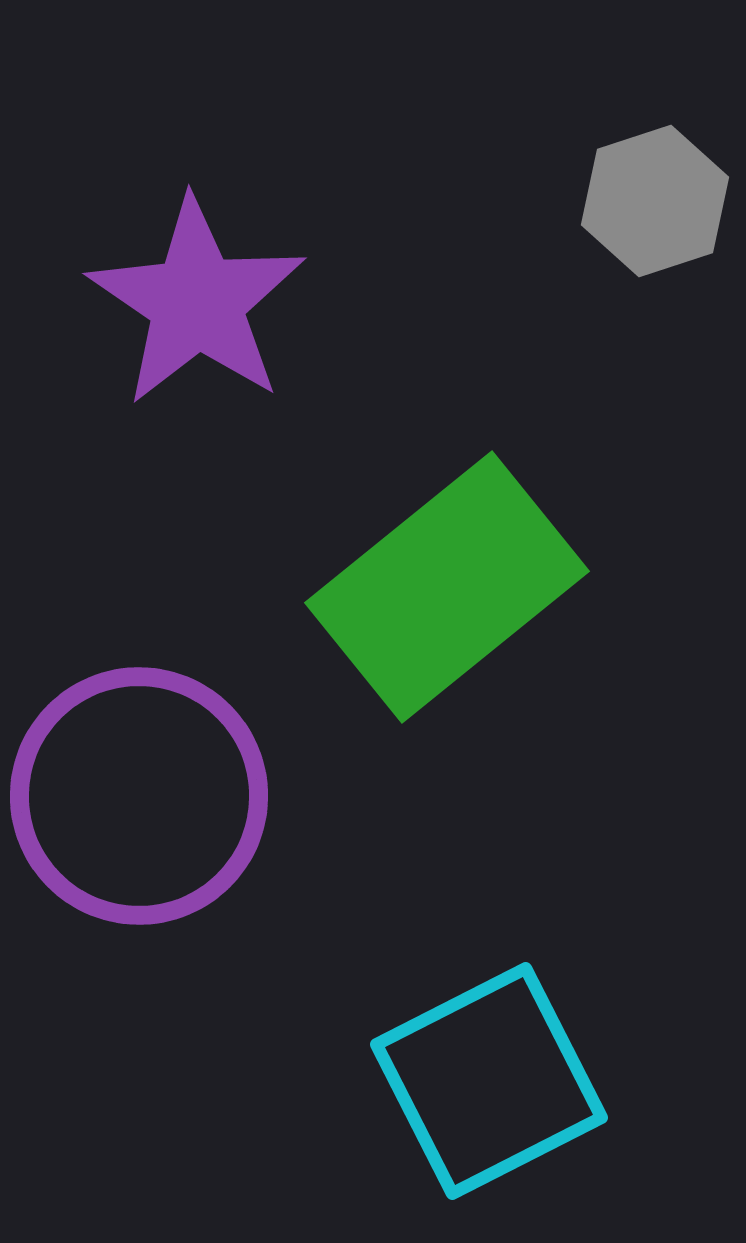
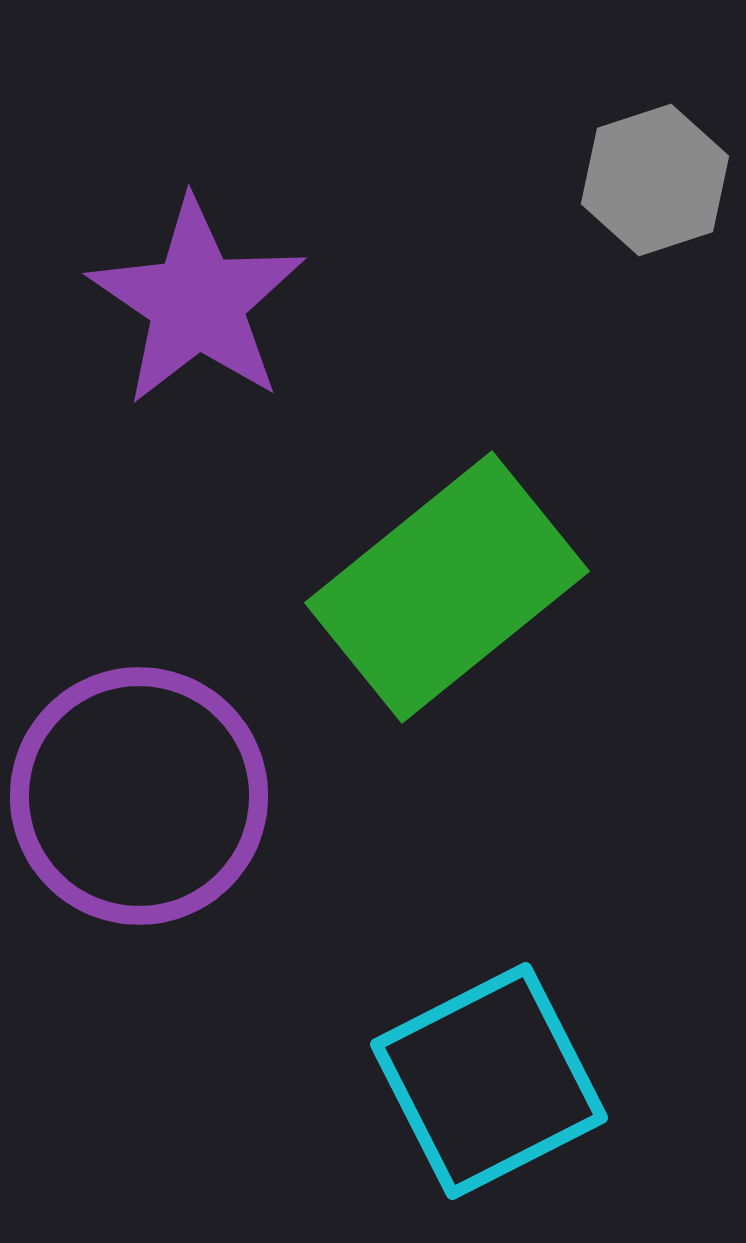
gray hexagon: moved 21 px up
